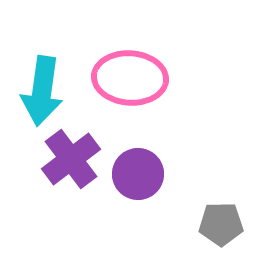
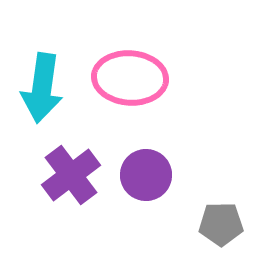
cyan arrow: moved 3 px up
purple cross: moved 16 px down
purple circle: moved 8 px right, 1 px down
